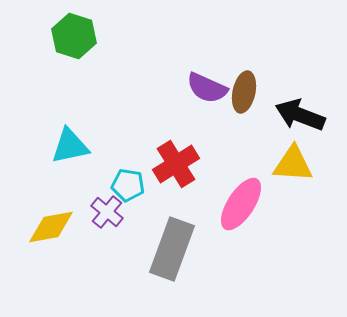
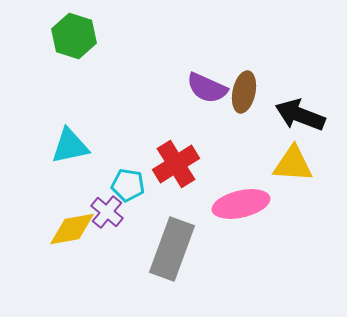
pink ellipse: rotated 44 degrees clockwise
yellow diamond: moved 21 px right, 2 px down
